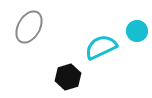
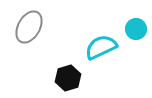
cyan circle: moved 1 px left, 2 px up
black hexagon: moved 1 px down
